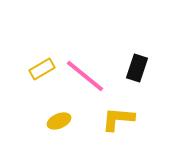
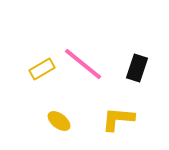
pink line: moved 2 px left, 12 px up
yellow ellipse: rotated 60 degrees clockwise
